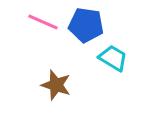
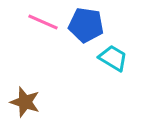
brown star: moved 31 px left, 17 px down
